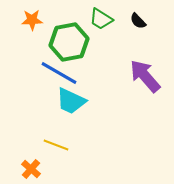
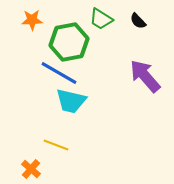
cyan trapezoid: rotated 12 degrees counterclockwise
